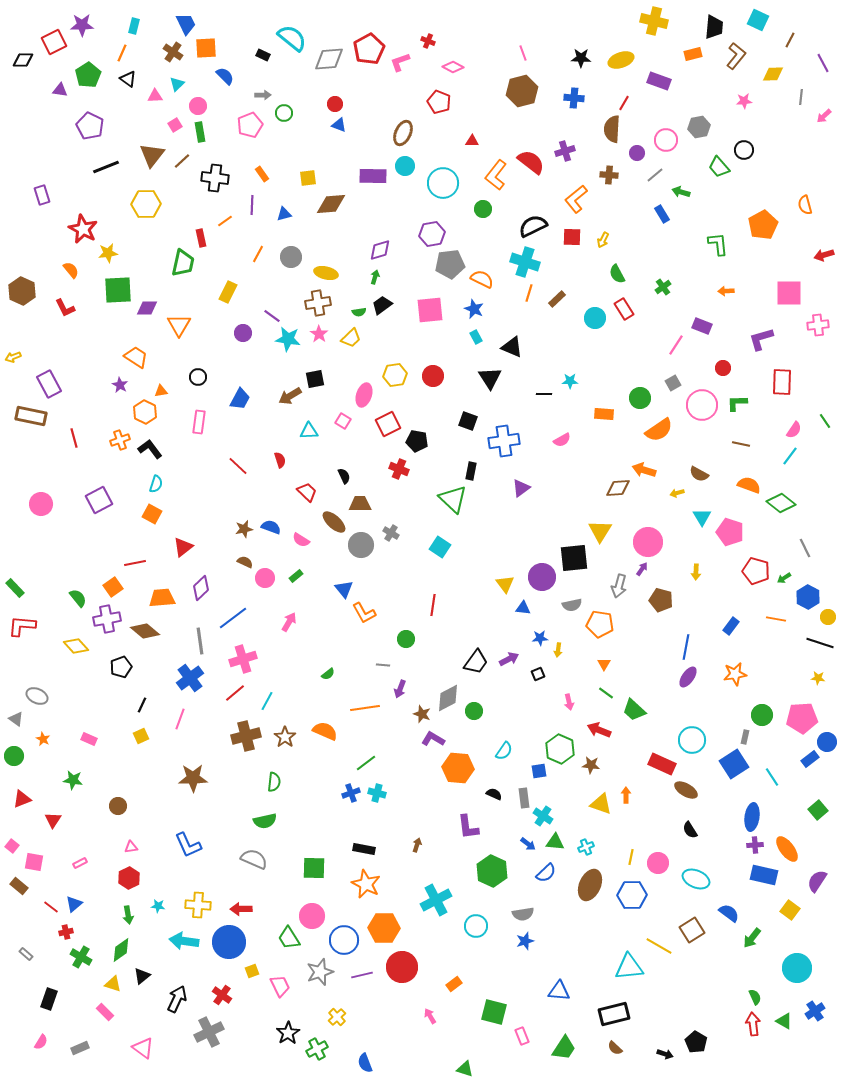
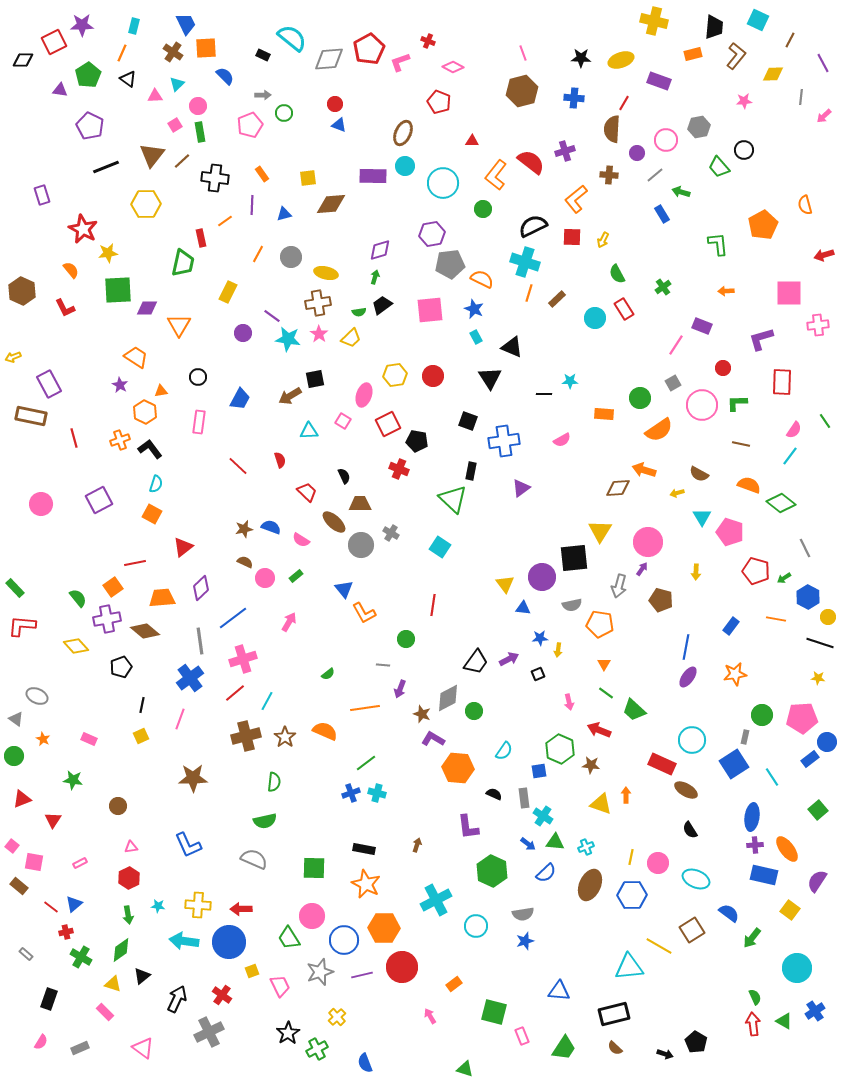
black line at (142, 705): rotated 14 degrees counterclockwise
